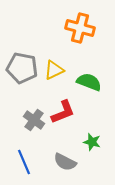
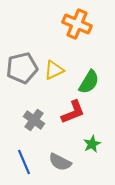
orange cross: moved 3 px left, 4 px up; rotated 8 degrees clockwise
gray pentagon: rotated 24 degrees counterclockwise
green semicircle: rotated 100 degrees clockwise
red L-shape: moved 10 px right
green star: moved 2 px down; rotated 30 degrees clockwise
gray semicircle: moved 5 px left
